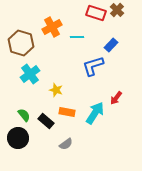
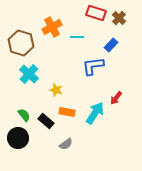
brown cross: moved 2 px right, 8 px down
blue L-shape: rotated 10 degrees clockwise
cyan cross: moved 1 px left; rotated 12 degrees counterclockwise
